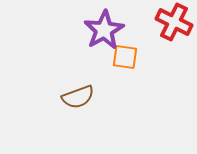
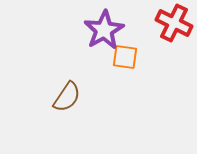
red cross: moved 1 px down
brown semicircle: moved 11 px left; rotated 36 degrees counterclockwise
